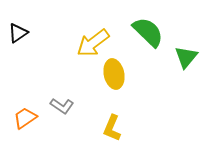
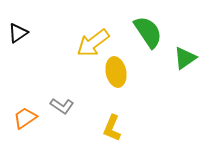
green semicircle: rotated 12 degrees clockwise
green triangle: moved 1 px left, 1 px down; rotated 15 degrees clockwise
yellow ellipse: moved 2 px right, 2 px up
